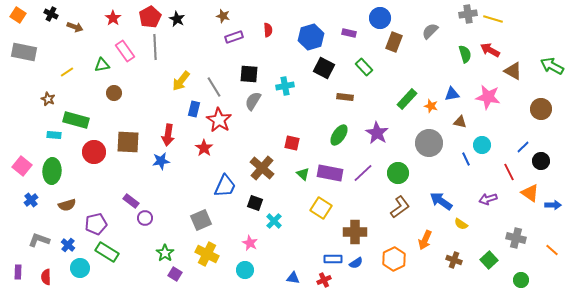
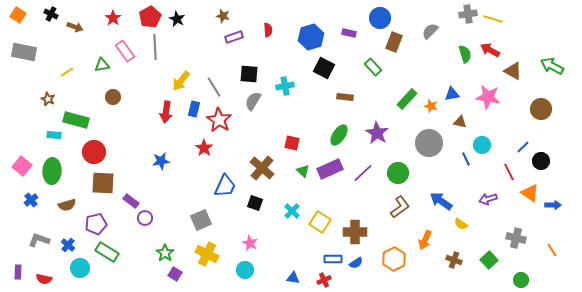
green rectangle at (364, 67): moved 9 px right
brown circle at (114, 93): moved 1 px left, 4 px down
red arrow at (168, 135): moved 2 px left, 23 px up
brown square at (128, 142): moved 25 px left, 41 px down
purple rectangle at (330, 173): moved 4 px up; rotated 35 degrees counterclockwise
green triangle at (303, 174): moved 3 px up
yellow square at (321, 208): moved 1 px left, 14 px down
cyan cross at (274, 221): moved 18 px right, 10 px up
orange line at (552, 250): rotated 16 degrees clockwise
red semicircle at (46, 277): moved 2 px left, 2 px down; rotated 77 degrees counterclockwise
